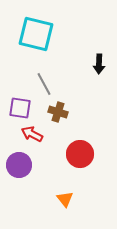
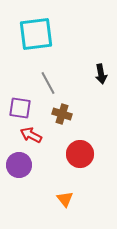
cyan square: rotated 21 degrees counterclockwise
black arrow: moved 2 px right, 10 px down; rotated 12 degrees counterclockwise
gray line: moved 4 px right, 1 px up
brown cross: moved 4 px right, 2 px down
red arrow: moved 1 px left, 1 px down
